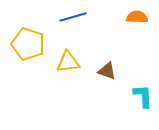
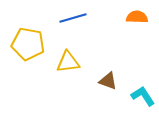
blue line: moved 1 px down
yellow pentagon: rotated 8 degrees counterclockwise
brown triangle: moved 1 px right, 10 px down
cyan L-shape: rotated 30 degrees counterclockwise
